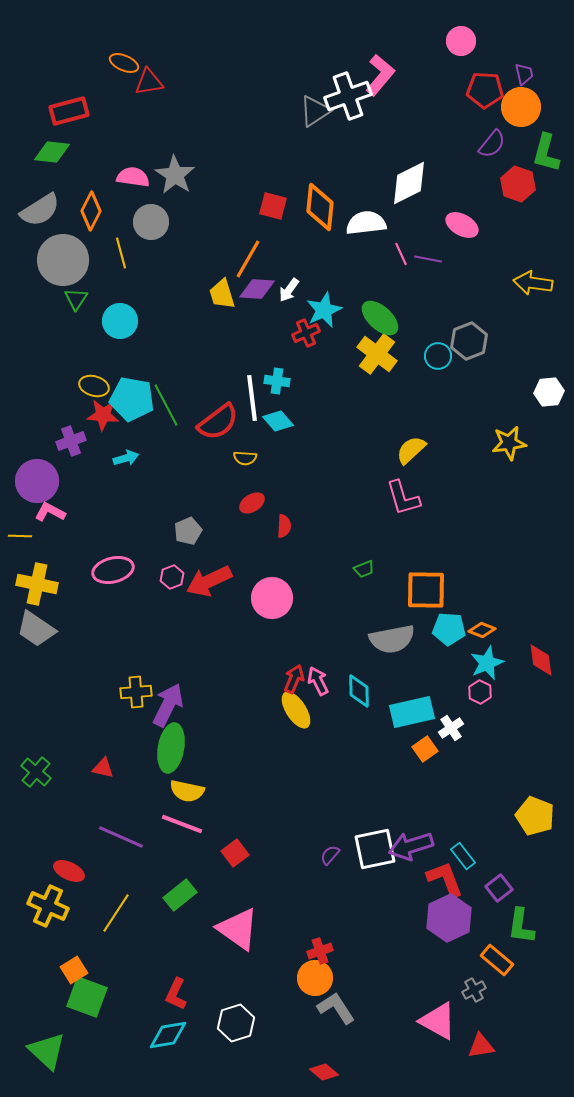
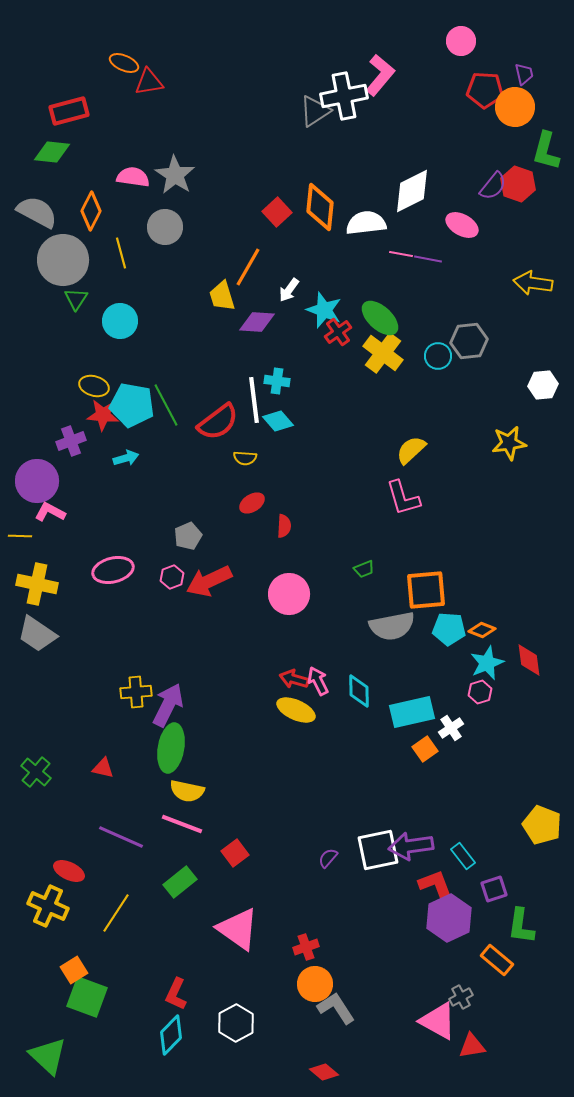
white cross at (348, 96): moved 4 px left; rotated 9 degrees clockwise
orange circle at (521, 107): moved 6 px left
purple semicircle at (492, 144): moved 1 px right, 42 px down
green L-shape at (546, 153): moved 2 px up
white diamond at (409, 183): moved 3 px right, 8 px down
red square at (273, 206): moved 4 px right, 6 px down; rotated 32 degrees clockwise
gray semicircle at (40, 210): moved 3 px left, 2 px down; rotated 120 degrees counterclockwise
gray circle at (151, 222): moved 14 px right, 5 px down
pink line at (401, 254): rotated 55 degrees counterclockwise
orange line at (248, 259): moved 8 px down
purple diamond at (257, 289): moved 33 px down
yellow trapezoid at (222, 294): moved 2 px down
cyan star at (324, 310): rotated 27 degrees counterclockwise
red cross at (306, 333): moved 32 px right, 1 px up; rotated 12 degrees counterclockwise
gray hexagon at (469, 341): rotated 15 degrees clockwise
yellow cross at (377, 354): moved 6 px right, 1 px up
white hexagon at (549, 392): moved 6 px left, 7 px up
white line at (252, 398): moved 2 px right, 2 px down
cyan pentagon at (132, 399): moved 6 px down
gray pentagon at (188, 531): moved 5 px down
orange square at (426, 590): rotated 6 degrees counterclockwise
pink circle at (272, 598): moved 17 px right, 4 px up
gray trapezoid at (36, 629): moved 1 px right, 5 px down
gray semicircle at (392, 639): moved 13 px up
red diamond at (541, 660): moved 12 px left
red arrow at (294, 679): rotated 96 degrees counterclockwise
pink hexagon at (480, 692): rotated 15 degrees clockwise
yellow ellipse at (296, 710): rotated 33 degrees counterclockwise
yellow pentagon at (535, 816): moved 7 px right, 9 px down
purple arrow at (411, 846): rotated 9 degrees clockwise
white square at (375, 849): moved 3 px right, 1 px down
purple semicircle at (330, 855): moved 2 px left, 3 px down
red L-shape at (445, 879): moved 8 px left, 8 px down
purple square at (499, 888): moved 5 px left, 1 px down; rotated 20 degrees clockwise
green rectangle at (180, 895): moved 13 px up
red cross at (320, 951): moved 14 px left, 4 px up
orange circle at (315, 978): moved 6 px down
gray cross at (474, 990): moved 13 px left, 7 px down
white hexagon at (236, 1023): rotated 12 degrees counterclockwise
cyan diamond at (168, 1035): moved 3 px right; rotated 36 degrees counterclockwise
red triangle at (481, 1046): moved 9 px left
green triangle at (47, 1051): moved 1 px right, 5 px down
